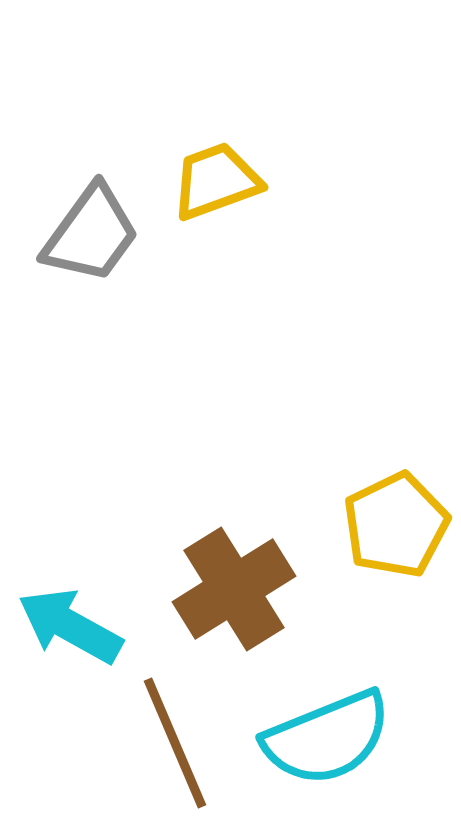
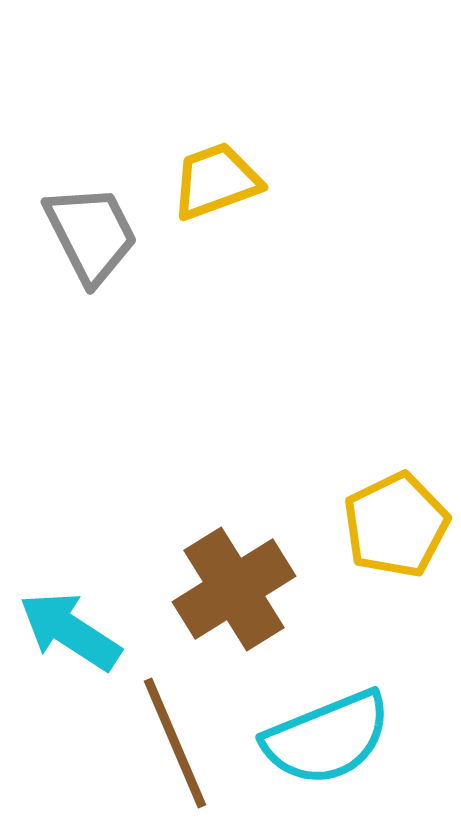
gray trapezoid: rotated 63 degrees counterclockwise
cyan arrow: moved 5 px down; rotated 4 degrees clockwise
